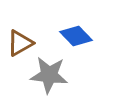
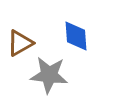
blue diamond: rotated 40 degrees clockwise
